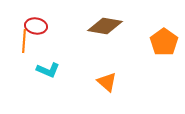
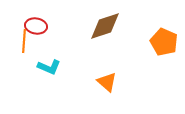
brown diamond: rotated 28 degrees counterclockwise
orange pentagon: rotated 12 degrees counterclockwise
cyan L-shape: moved 1 px right, 3 px up
